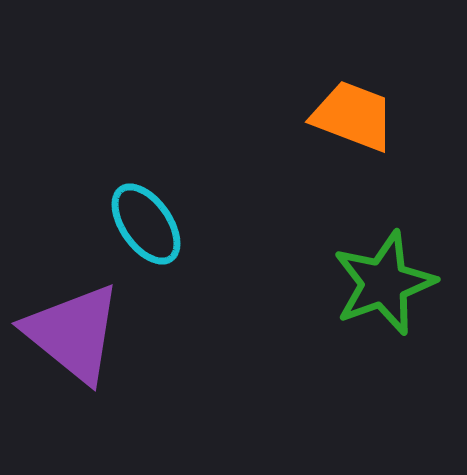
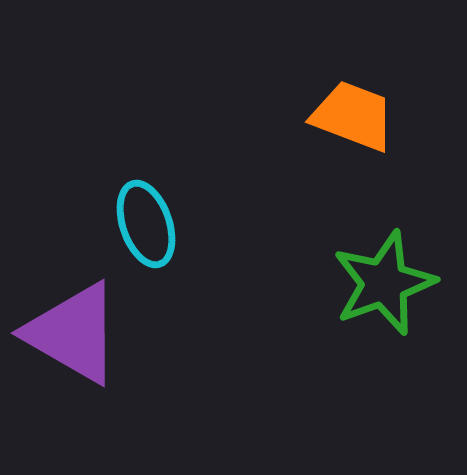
cyan ellipse: rotated 16 degrees clockwise
purple triangle: rotated 9 degrees counterclockwise
